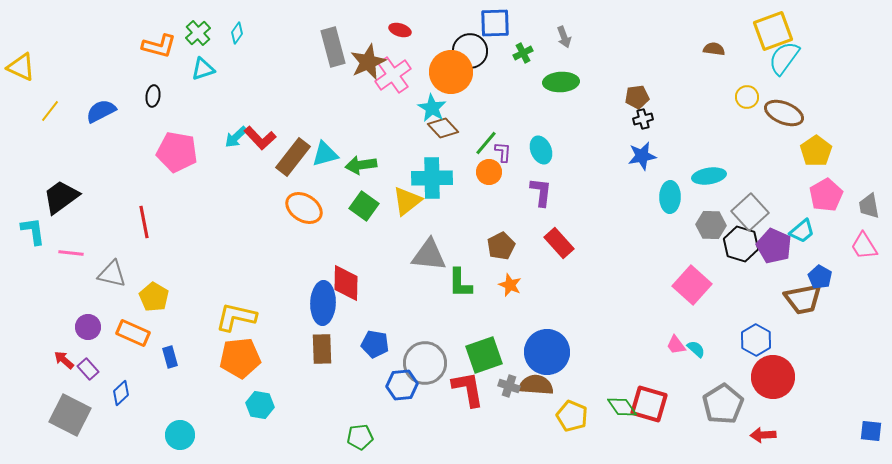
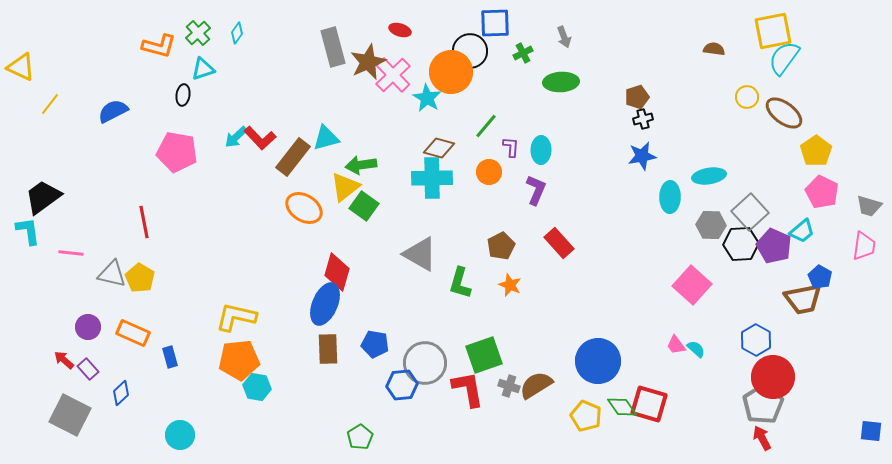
yellow square at (773, 31): rotated 9 degrees clockwise
pink cross at (393, 75): rotated 9 degrees counterclockwise
black ellipse at (153, 96): moved 30 px right, 1 px up
brown pentagon at (637, 97): rotated 10 degrees counterclockwise
cyan star at (432, 108): moved 5 px left, 10 px up
yellow line at (50, 111): moved 7 px up
blue semicircle at (101, 111): moved 12 px right
brown ellipse at (784, 113): rotated 15 degrees clockwise
brown diamond at (443, 128): moved 4 px left, 20 px down; rotated 32 degrees counterclockwise
green line at (486, 143): moved 17 px up
cyan ellipse at (541, 150): rotated 24 degrees clockwise
purple L-shape at (503, 152): moved 8 px right, 5 px up
cyan triangle at (325, 154): moved 1 px right, 16 px up
purple L-shape at (541, 192): moved 5 px left, 2 px up; rotated 16 degrees clockwise
pink pentagon at (826, 195): moved 4 px left, 3 px up; rotated 16 degrees counterclockwise
black trapezoid at (61, 197): moved 18 px left
yellow triangle at (407, 201): moved 62 px left, 14 px up
gray trapezoid at (869, 206): rotated 64 degrees counterclockwise
cyan L-shape at (33, 231): moved 5 px left
black hexagon at (741, 244): rotated 20 degrees counterclockwise
pink trapezoid at (864, 246): rotated 140 degrees counterclockwise
gray triangle at (429, 255): moved 9 px left, 1 px up; rotated 24 degrees clockwise
red diamond at (346, 283): moved 9 px left, 11 px up; rotated 15 degrees clockwise
green L-shape at (460, 283): rotated 16 degrees clockwise
yellow pentagon at (154, 297): moved 14 px left, 19 px up
blue ellipse at (323, 303): moved 2 px right, 1 px down; rotated 21 degrees clockwise
brown rectangle at (322, 349): moved 6 px right
blue circle at (547, 352): moved 51 px right, 9 px down
orange pentagon at (240, 358): moved 1 px left, 2 px down
brown semicircle at (536, 385): rotated 36 degrees counterclockwise
gray pentagon at (723, 404): moved 40 px right
cyan hexagon at (260, 405): moved 3 px left, 18 px up
yellow pentagon at (572, 416): moved 14 px right
red arrow at (763, 435): moved 1 px left, 3 px down; rotated 65 degrees clockwise
green pentagon at (360, 437): rotated 25 degrees counterclockwise
